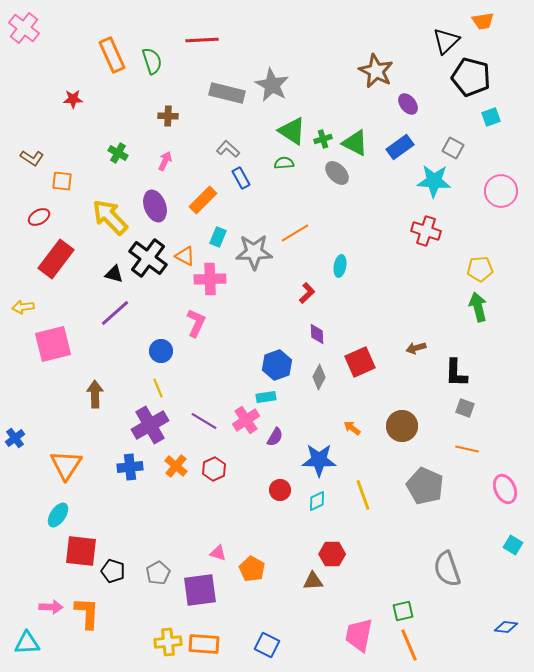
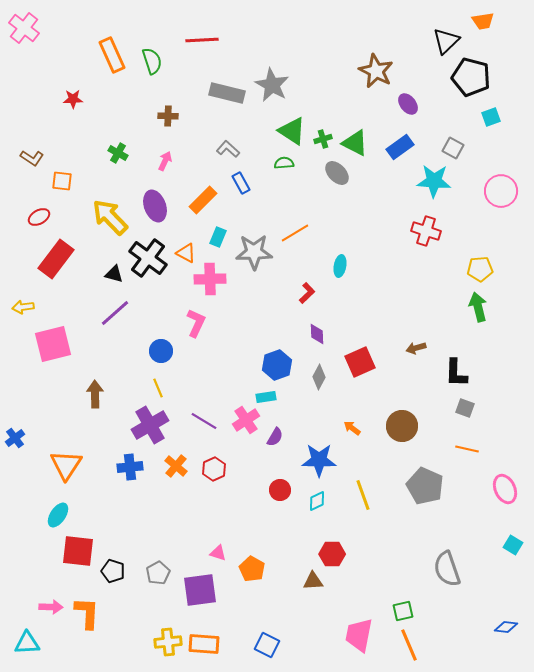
blue rectangle at (241, 178): moved 5 px down
orange triangle at (185, 256): moved 1 px right, 3 px up
red square at (81, 551): moved 3 px left
